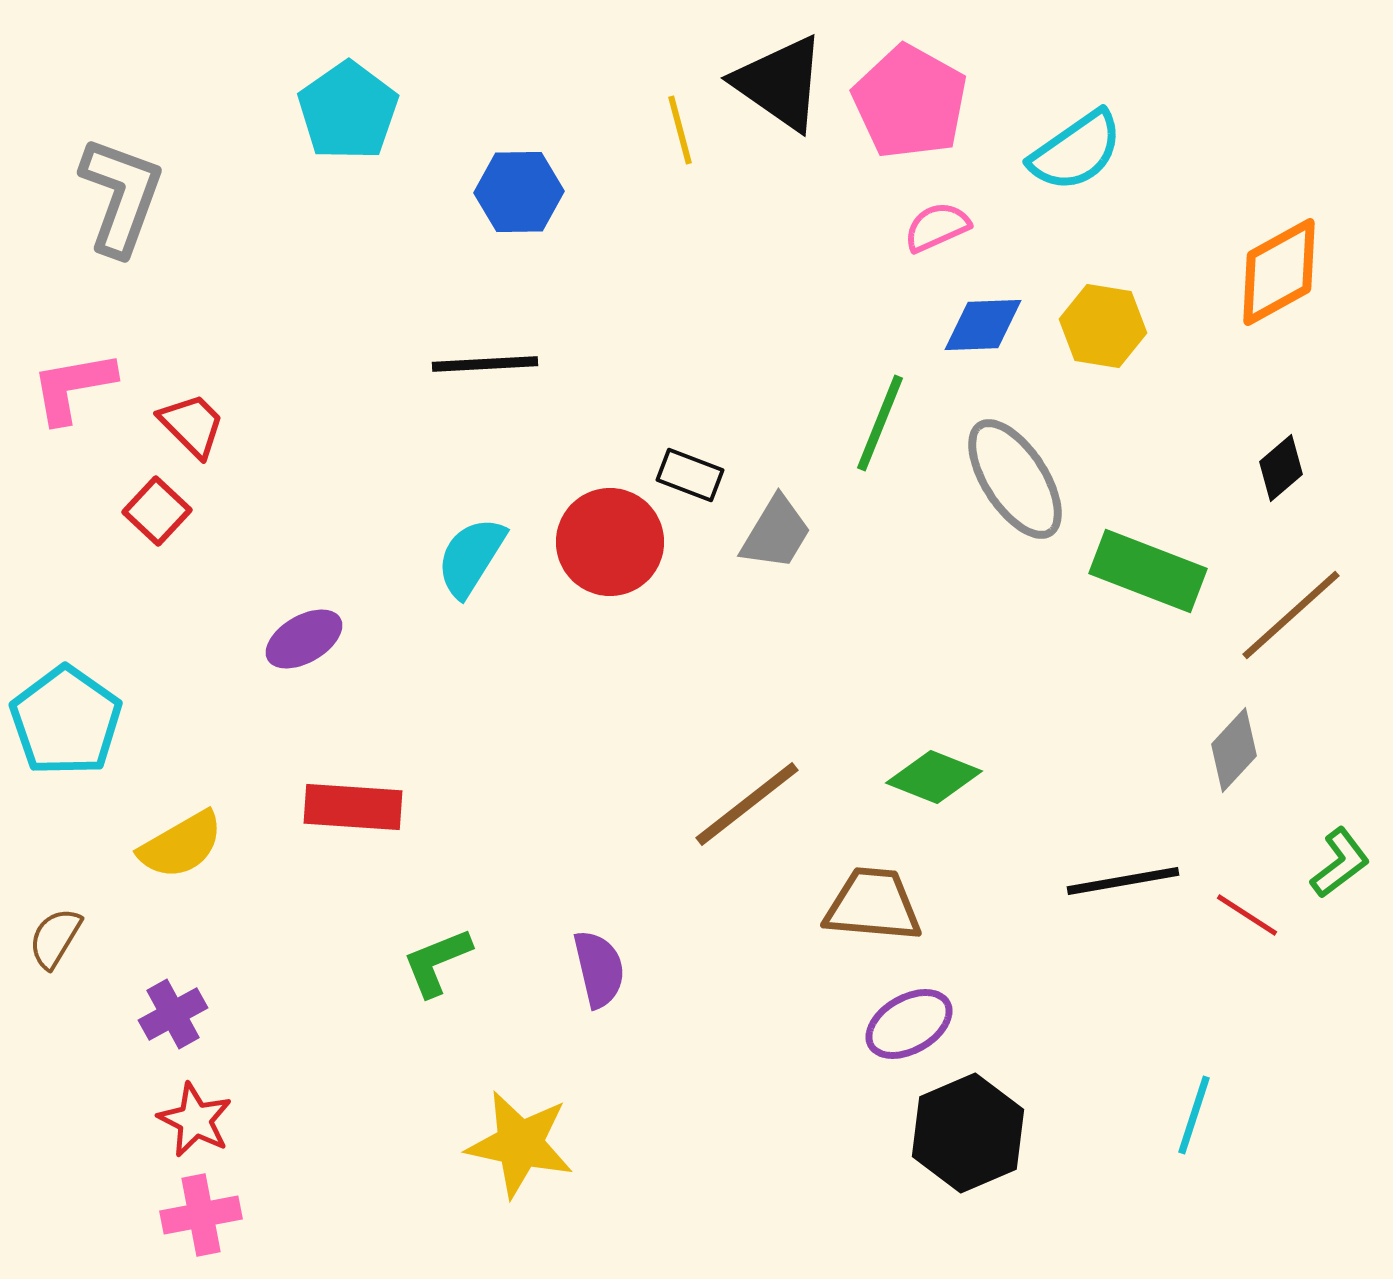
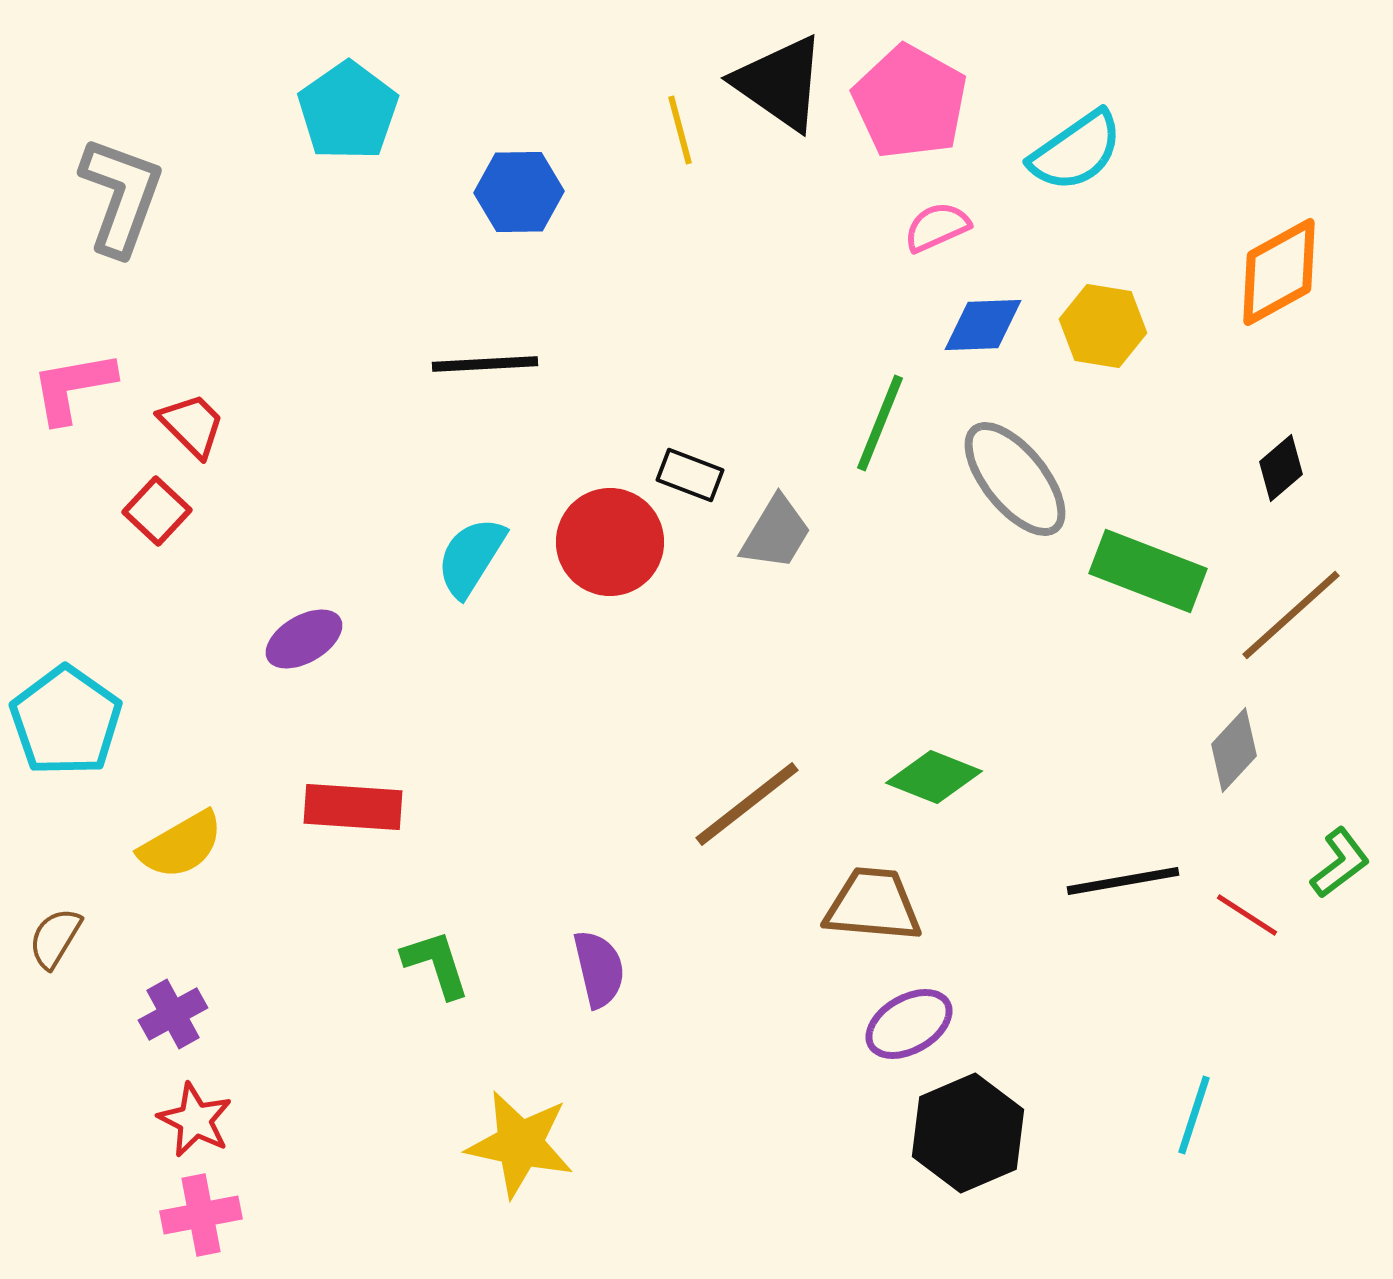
gray ellipse at (1015, 479): rotated 6 degrees counterclockwise
green L-shape at (437, 962): moved 1 px left, 2 px down; rotated 94 degrees clockwise
